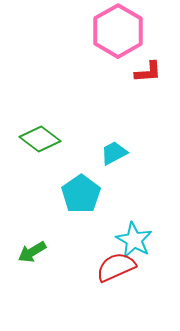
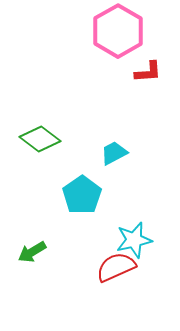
cyan pentagon: moved 1 px right, 1 px down
cyan star: rotated 30 degrees clockwise
